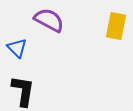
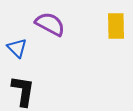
purple semicircle: moved 1 px right, 4 px down
yellow rectangle: rotated 12 degrees counterclockwise
